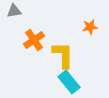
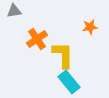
orange cross: moved 3 px right, 1 px up
